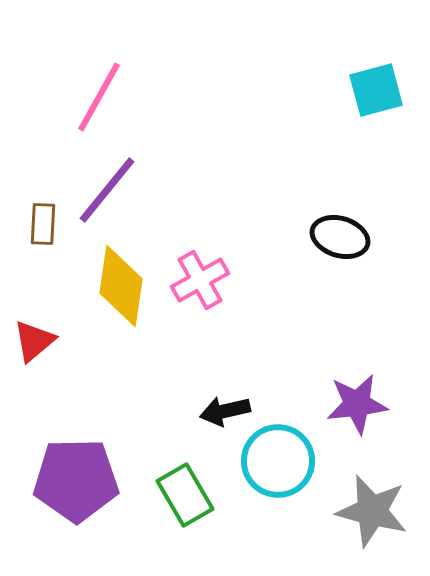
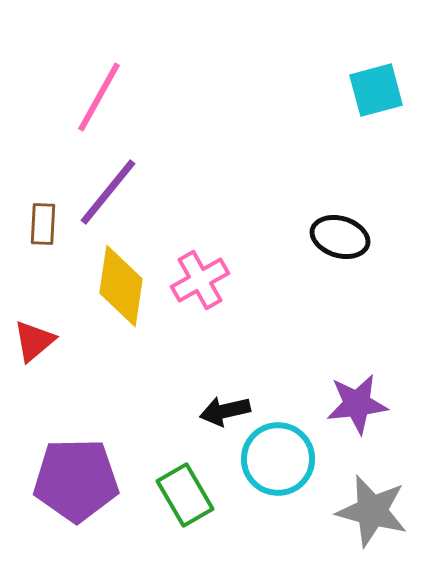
purple line: moved 1 px right, 2 px down
cyan circle: moved 2 px up
